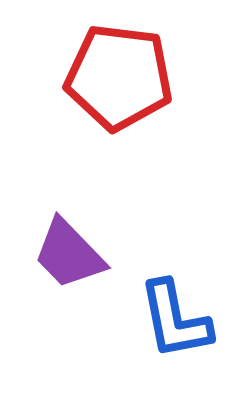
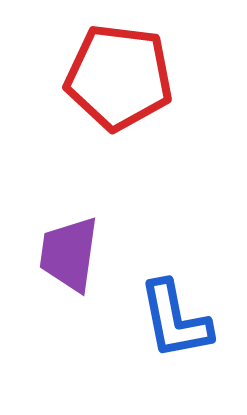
purple trapezoid: rotated 52 degrees clockwise
